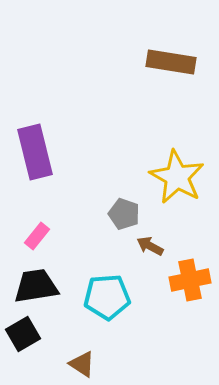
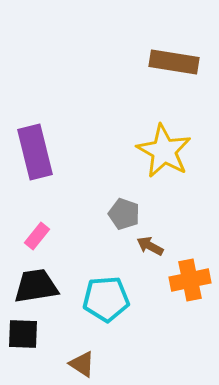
brown rectangle: moved 3 px right
yellow star: moved 13 px left, 26 px up
cyan pentagon: moved 1 px left, 2 px down
black square: rotated 32 degrees clockwise
